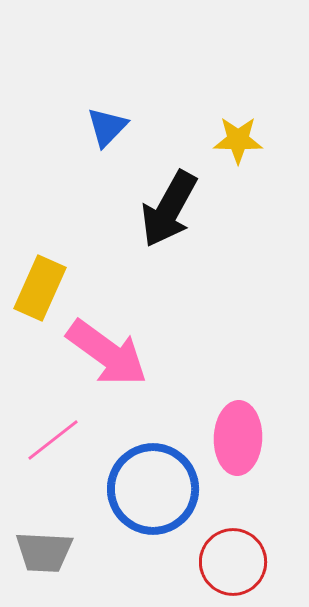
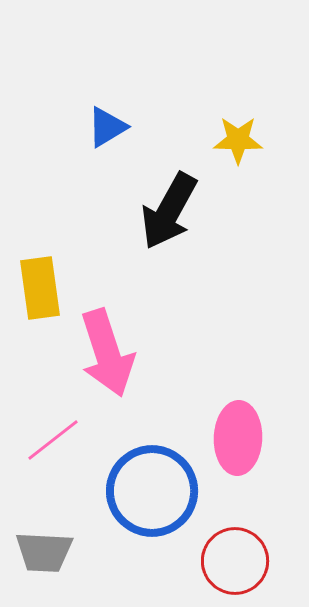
blue triangle: rotated 15 degrees clockwise
black arrow: moved 2 px down
yellow rectangle: rotated 32 degrees counterclockwise
pink arrow: rotated 36 degrees clockwise
blue circle: moved 1 px left, 2 px down
red circle: moved 2 px right, 1 px up
